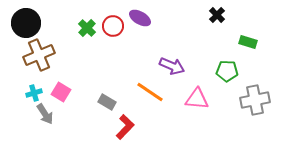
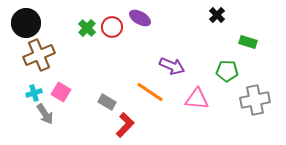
red circle: moved 1 px left, 1 px down
red L-shape: moved 2 px up
